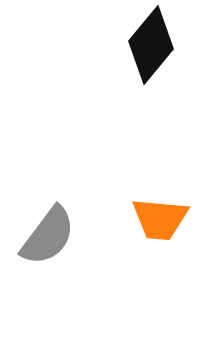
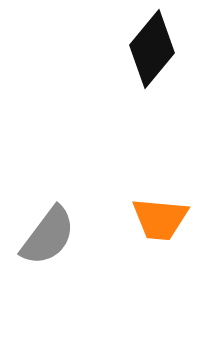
black diamond: moved 1 px right, 4 px down
